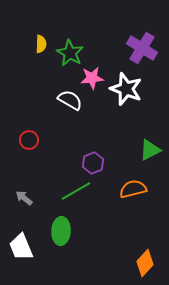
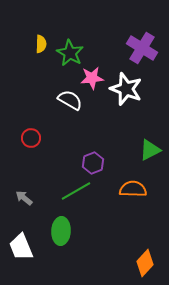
red circle: moved 2 px right, 2 px up
orange semicircle: rotated 16 degrees clockwise
